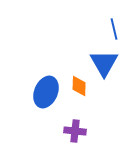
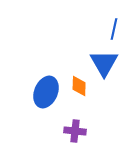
blue line: rotated 25 degrees clockwise
